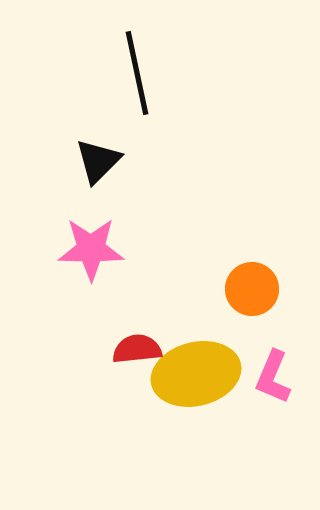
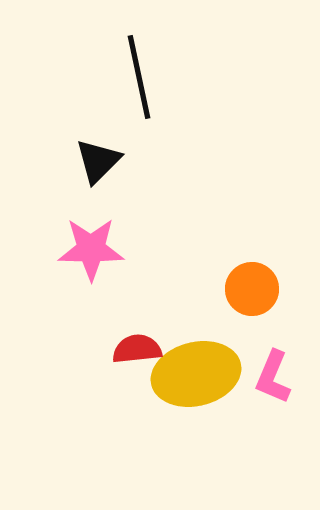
black line: moved 2 px right, 4 px down
